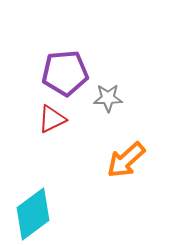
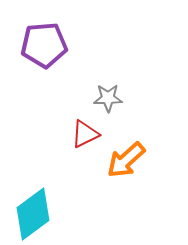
purple pentagon: moved 21 px left, 28 px up
red triangle: moved 33 px right, 15 px down
